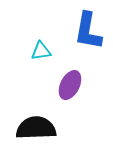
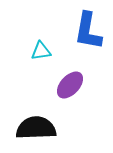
purple ellipse: rotated 16 degrees clockwise
